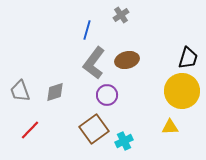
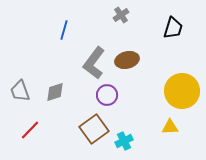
blue line: moved 23 px left
black trapezoid: moved 15 px left, 30 px up
